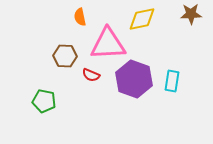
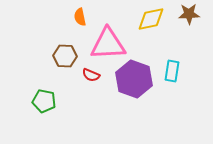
brown star: moved 2 px left
yellow diamond: moved 9 px right
cyan rectangle: moved 10 px up
